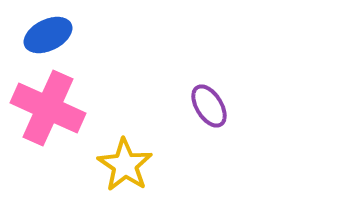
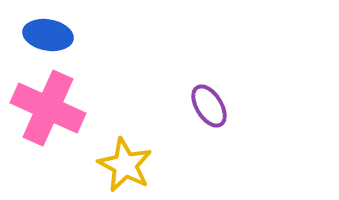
blue ellipse: rotated 36 degrees clockwise
yellow star: rotated 6 degrees counterclockwise
